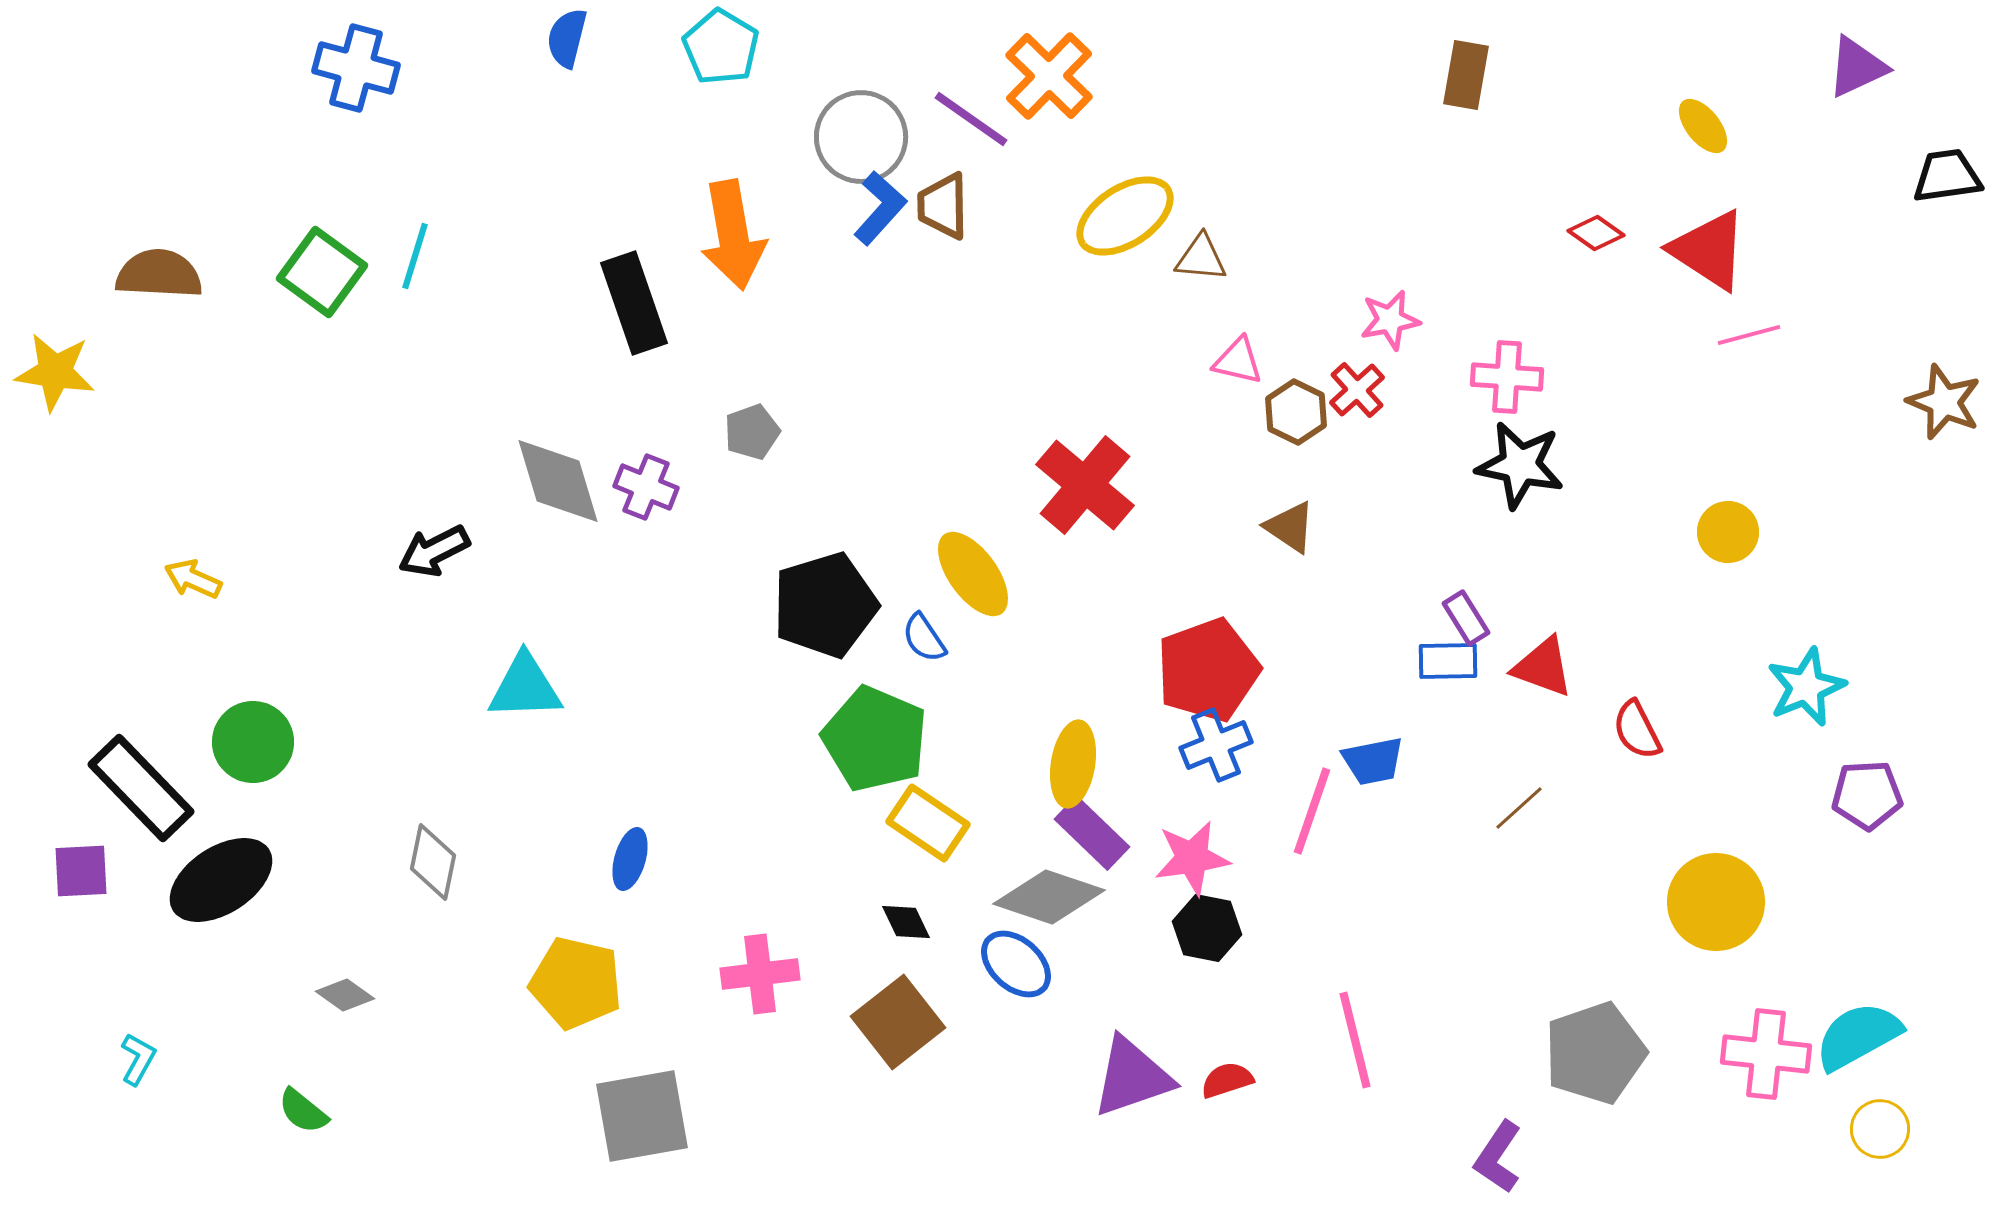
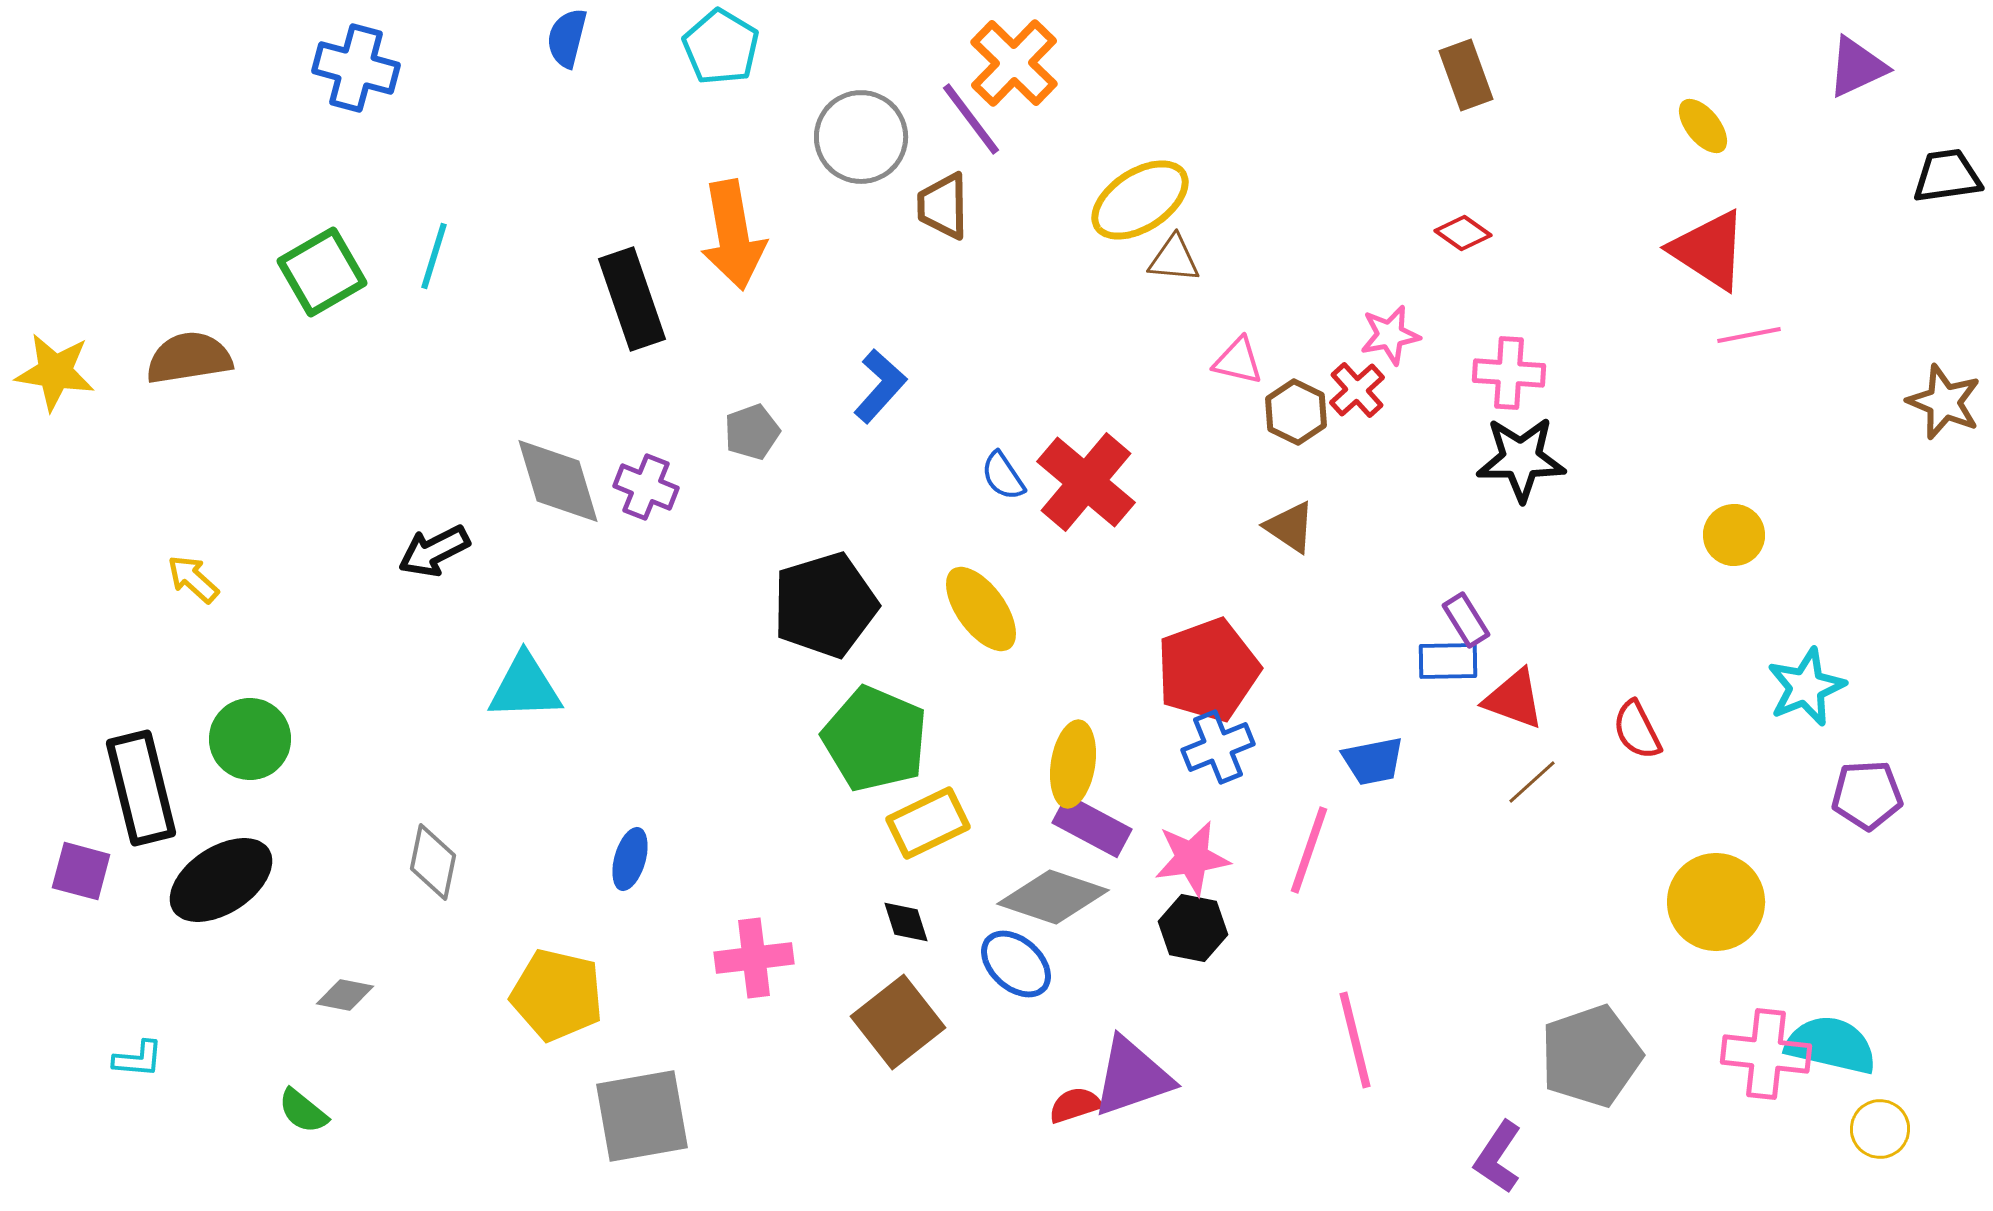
brown rectangle at (1466, 75): rotated 30 degrees counterclockwise
orange cross at (1049, 76): moved 35 px left, 13 px up
purple line at (971, 119): rotated 18 degrees clockwise
blue L-shape at (880, 208): moved 178 px down
yellow ellipse at (1125, 216): moved 15 px right, 16 px up
red diamond at (1596, 233): moved 133 px left
cyan line at (415, 256): moved 19 px right
brown triangle at (1201, 258): moved 27 px left, 1 px down
green square at (322, 272): rotated 24 degrees clockwise
brown semicircle at (159, 274): moved 30 px right, 84 px down; rotated 12 degrees counterclockwise
black rectangle at (634, 303): moved 2 px left, 4 px up
pink star at (1390, 320): moved 15 px down
pink line at (1749, 335): rotated 4 degrees clockwise
pink cross at (1507, 377): moved 2 px right, 4 px up
black star at (1520, 465): moved 1 px right, 6 px up; rotated 12 degrees counterclockwise
red cross at (1085, 485): moved 1 px right, 3 px up
yellow circle at (1728, 532): moved 6 px right, 3 px down
yellow ellipse at (973, 574): moved 8 px right, 35 px down
yellow arrow at (193, 579): rotated 18 degrees clockwise
purple rectangle at (1466, 618): moved 2 px down
blue semicircle at (924, 638): moved 79 px right, 162 px up
red triangle at (1543, 667): moved 29 px left, 32 px down
green circle at (253, 742): moved 3 px left, 3 px up
blue cross at (1216, 745): moved 2 px right, 2 px down
black rectangle at (141, 788): rotated 30 degrees clockwise
brown line at (1519, 808): moved 13 px right, 26 px up
pink line at (1312, 811): moved 3 px left, 39 px down
yellow rectangle at (928, 823): rotated 60 degrees counterclockwise
purple rectangle at (1092, 833): moved 7 px up; rotated 16 degrees counterclockwise
purple square at (81, 871): rotated 18 degrees clockwise
gray diamond at (1049, 897): moved 4 px right
black diamond at (906, 922): rotated 8 degrees clockwise
black hexagon at (1207, 928): moved 14 px left
pink cross at (760, 974): moved 6 px left, 16 px up
yellow pentagon at (576, 983): moved 19 px left, 12 px down
gray diamond at (345, 995): rotated 24 degrees counterclockwise
cyan semicircle at (1858, 1036): moved 27 px left, 9 px down; rotated 42 degrees clockwise
gray pentagon at (1595, 1053): moved 4 px left, 3 px down
cyan L-shape at (138, 1059): rotated 66 degrees clockwise
red semicircle at (1227, 1080): moved 152 px left, 25 px down
